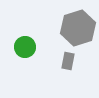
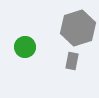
gray rectangle: moved 4 px right
